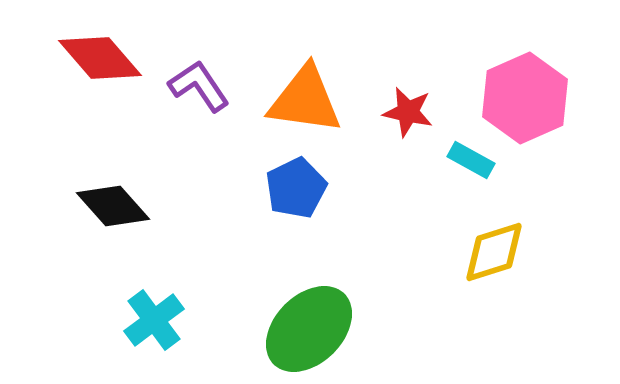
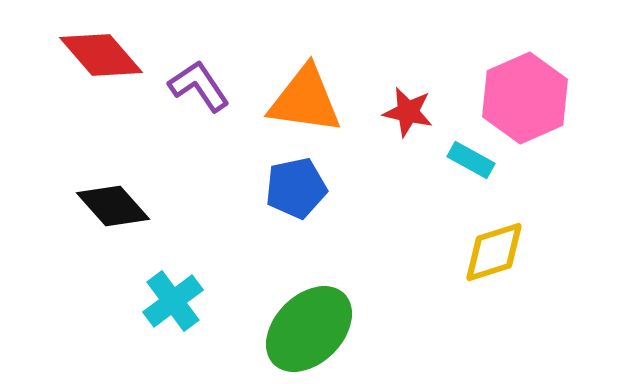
red diamond: moved 1 px right, 3 px up
blue pentagon: rotated 14 degrees clockwise
cyan cross: moved 19 px right, 19 px up
